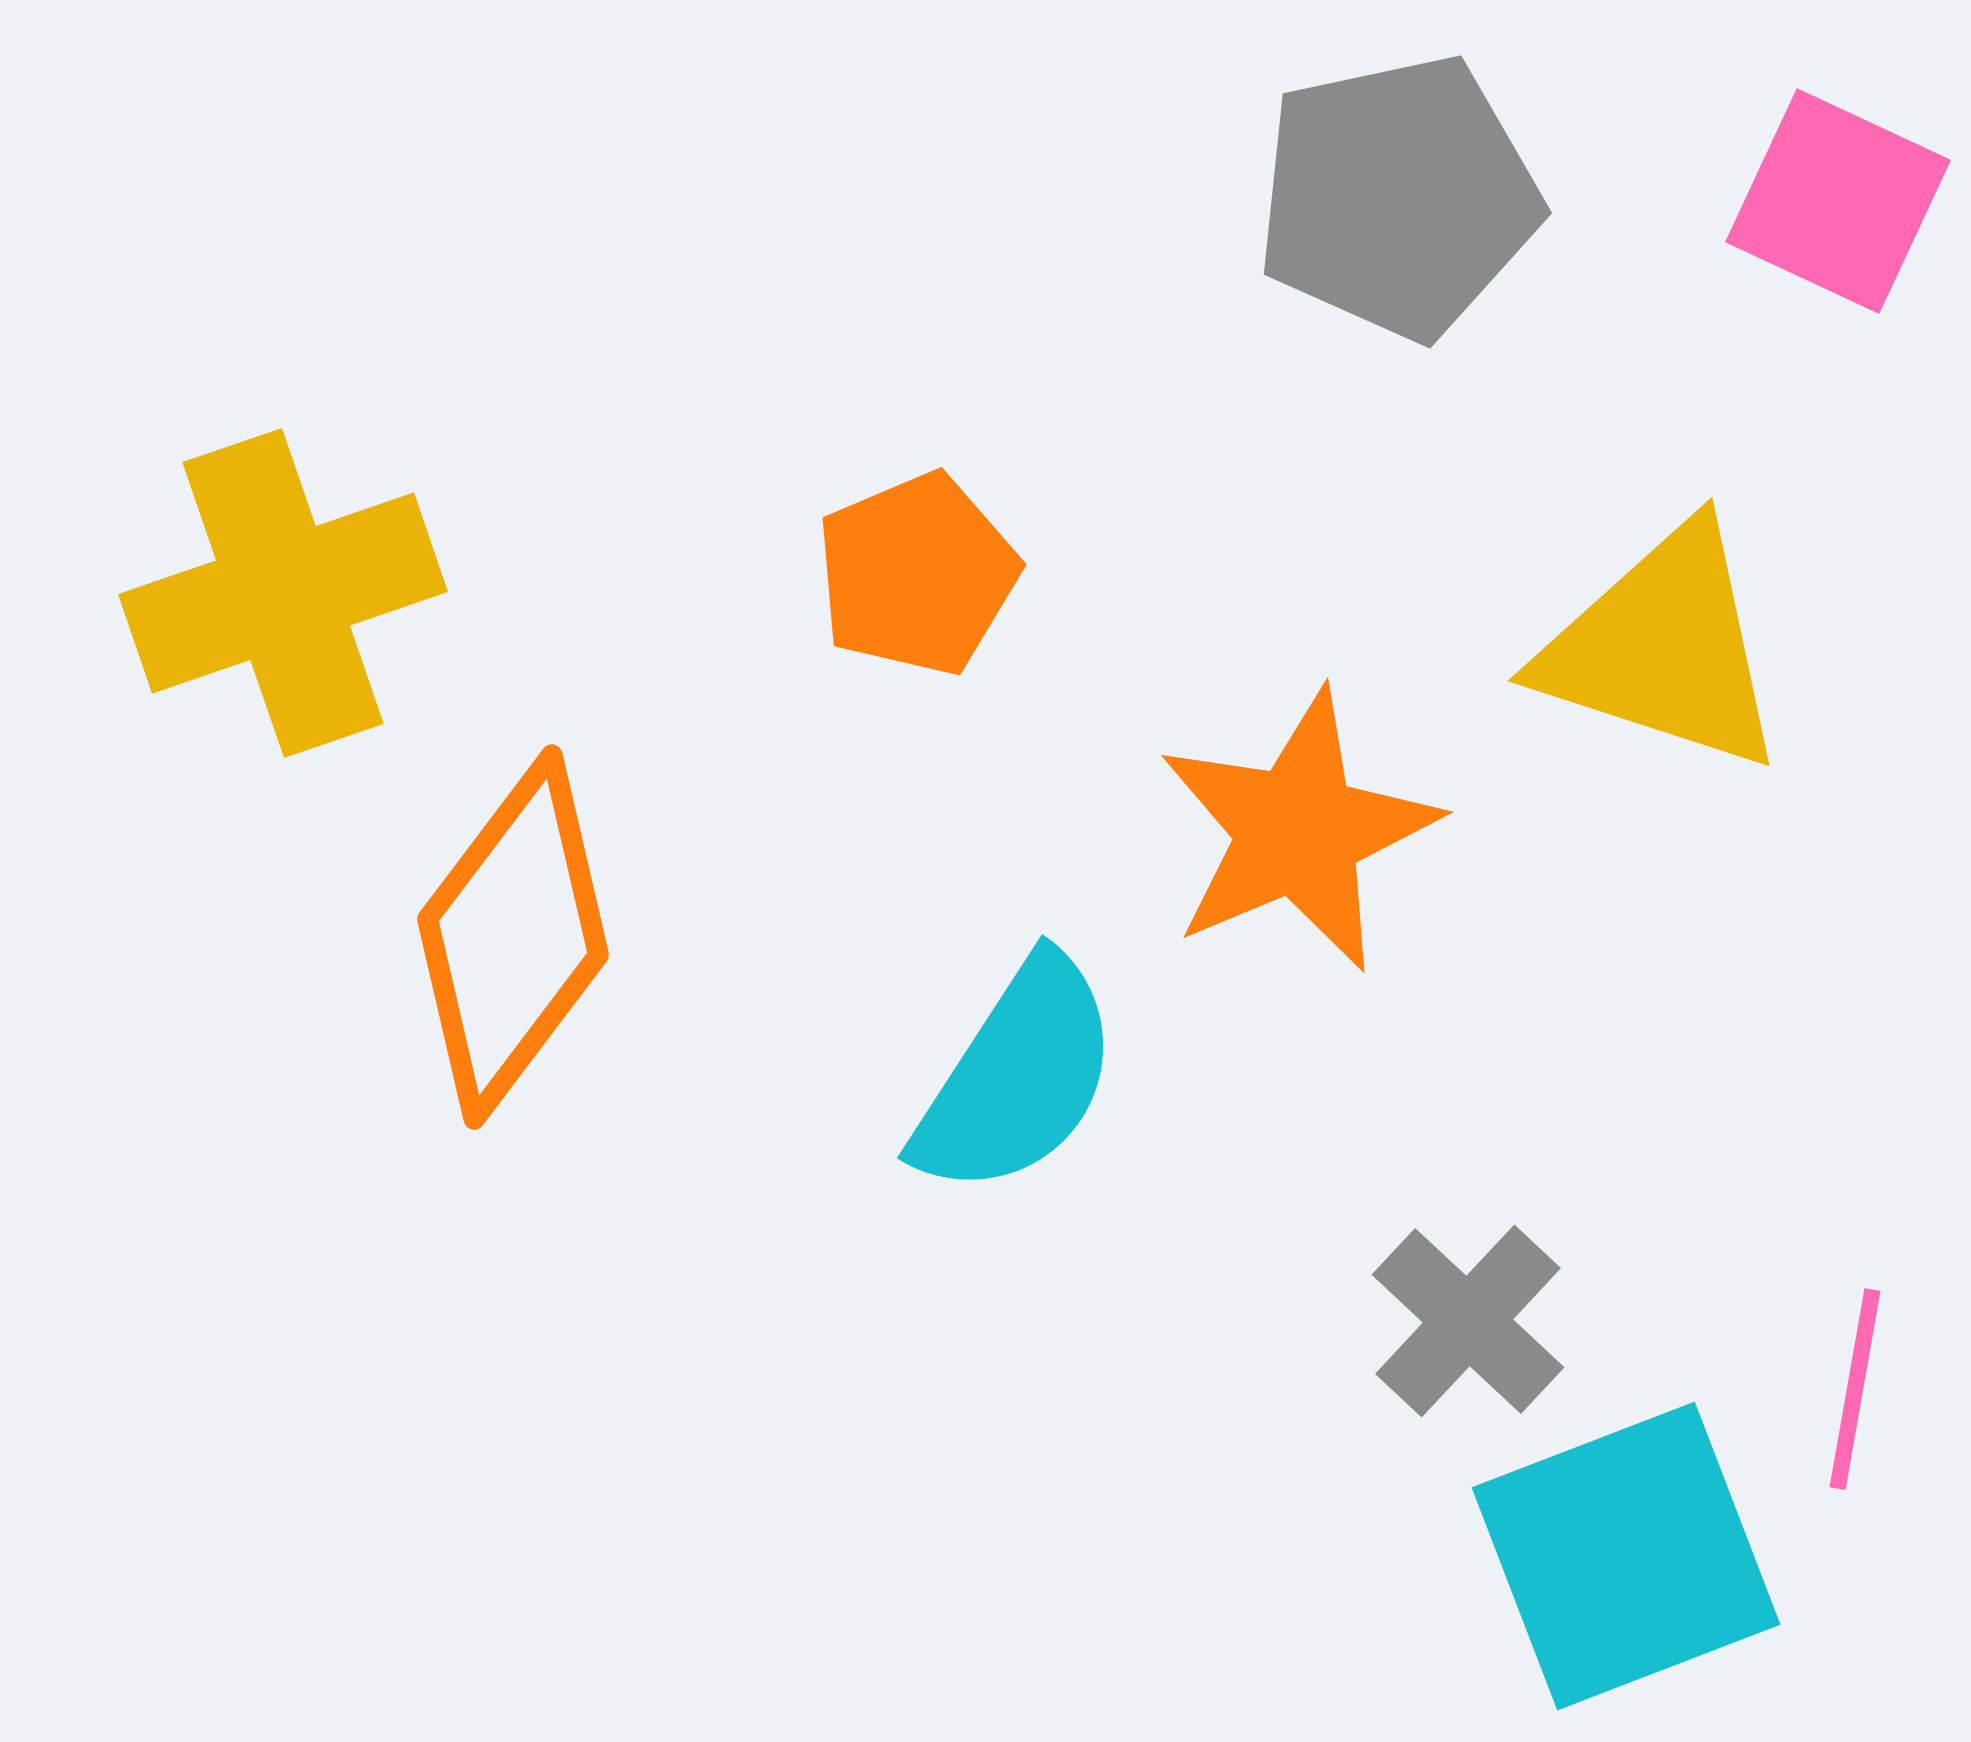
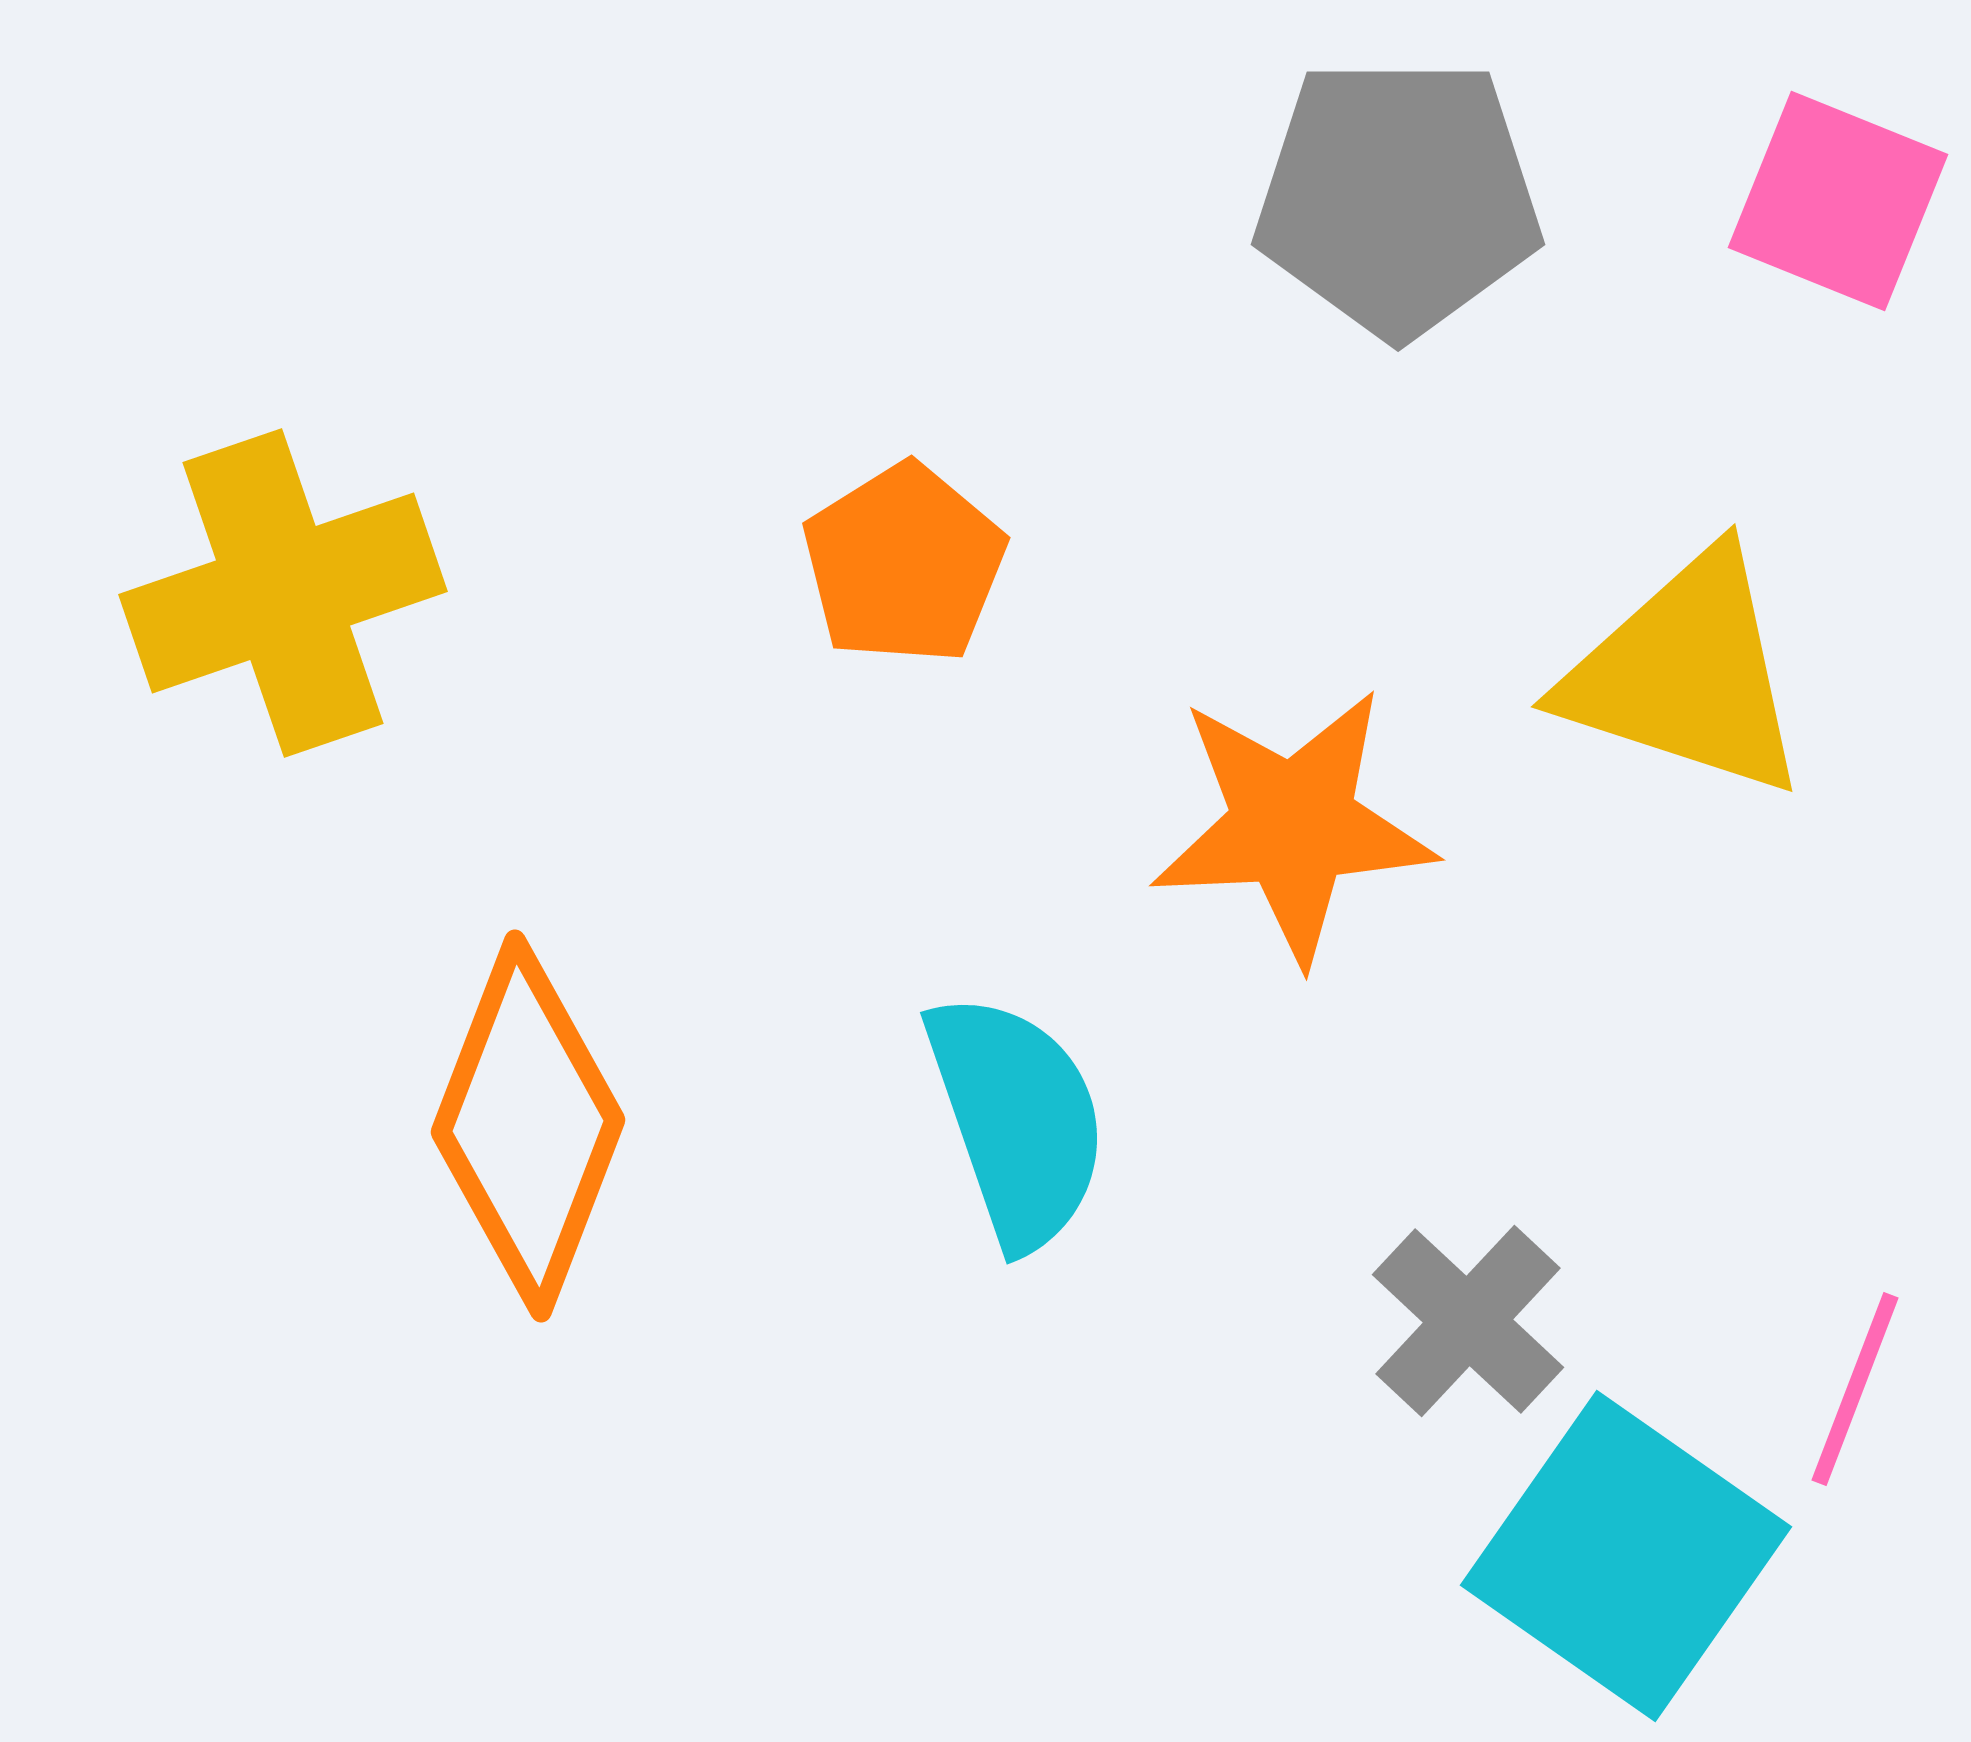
gray pentagon: rotated 12 degrees clockwise
pink square: rotated 3 degrees counterclockwise
orange pentagon: moved 13 px left, 10 px up; rotated 9 degrees counterclockwise
yellow triangle: moved 23 px right, 26 px down
orange star: moved 5 px left, 6 px up; rotated 20 degrees clockwise
orange diamond: moved 15 px right, 189 px down; rotated 16 degrees counterclockwise
cyan semicircle: moved 43 px down; rotated 52 degrees counterclockwise
pink line: rotated 11 degrees clockwise
cyan square: rotated 34 degrees counterclockwise
